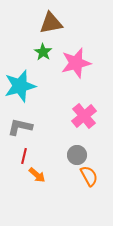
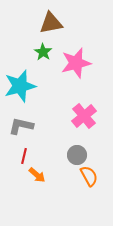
gray L-shape: moved 1 px right, 1 px up
